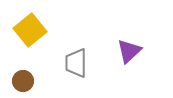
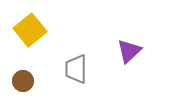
gray trapezoid: moved 6 px down
